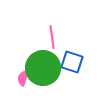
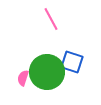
pink line: moved 1 px left, 18 px up; rotated 20 degrees counterclockwise
green circle: moved 4 px right, 4 px down
